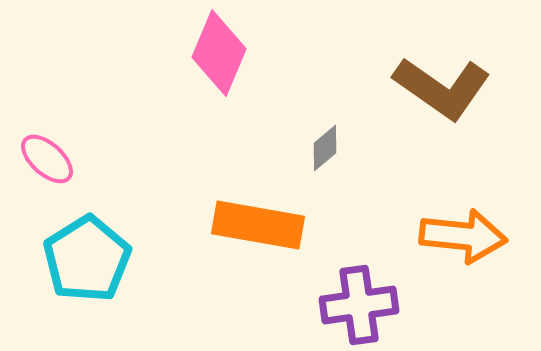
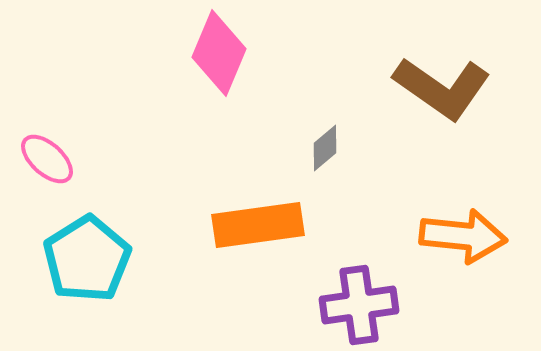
orange rectangle: rotated 18 degrees counterclockwise
